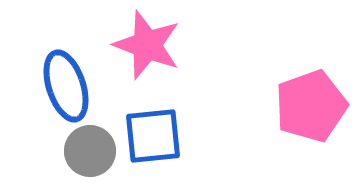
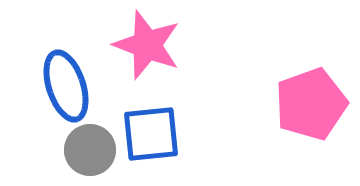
pink pentagon: moved 2 px up
blue square: moved 2 px left, 2 px up
gray circle: moved 1 px up
